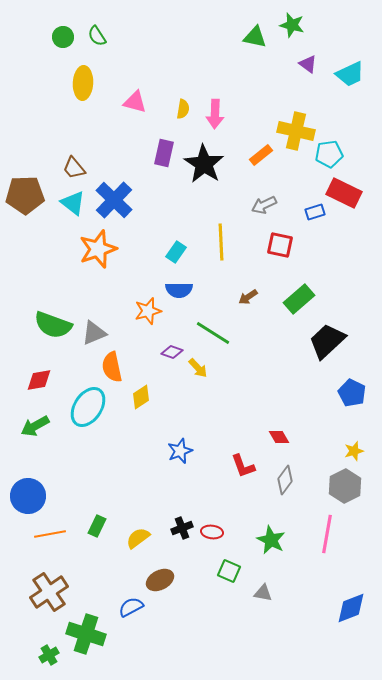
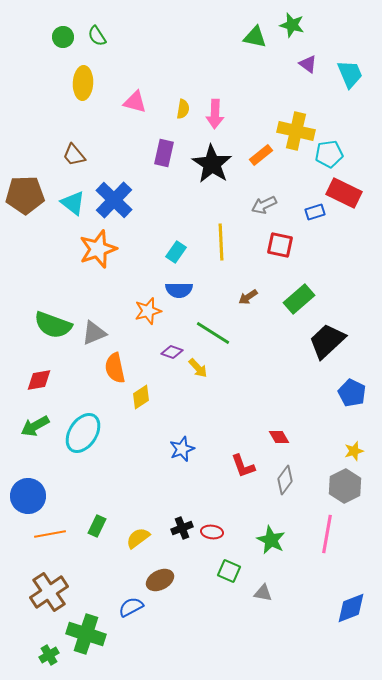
cyan trapezoid at (350, 74): rotated 88 degrees counterclockwise
black star at (204, 164): moved 8 px right
brown trapezoid at (74, 168): moved 13 px up
orange semicircle at (112, 367): moved 3 px right, 1 px down
cyan ellipse at (88, 407): moved 5 px left, 26 px down
blue star at (180, 451): moved 2 px right, 2 px up
